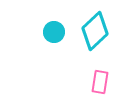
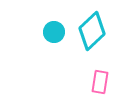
cyan diamond: moved 3 px left
